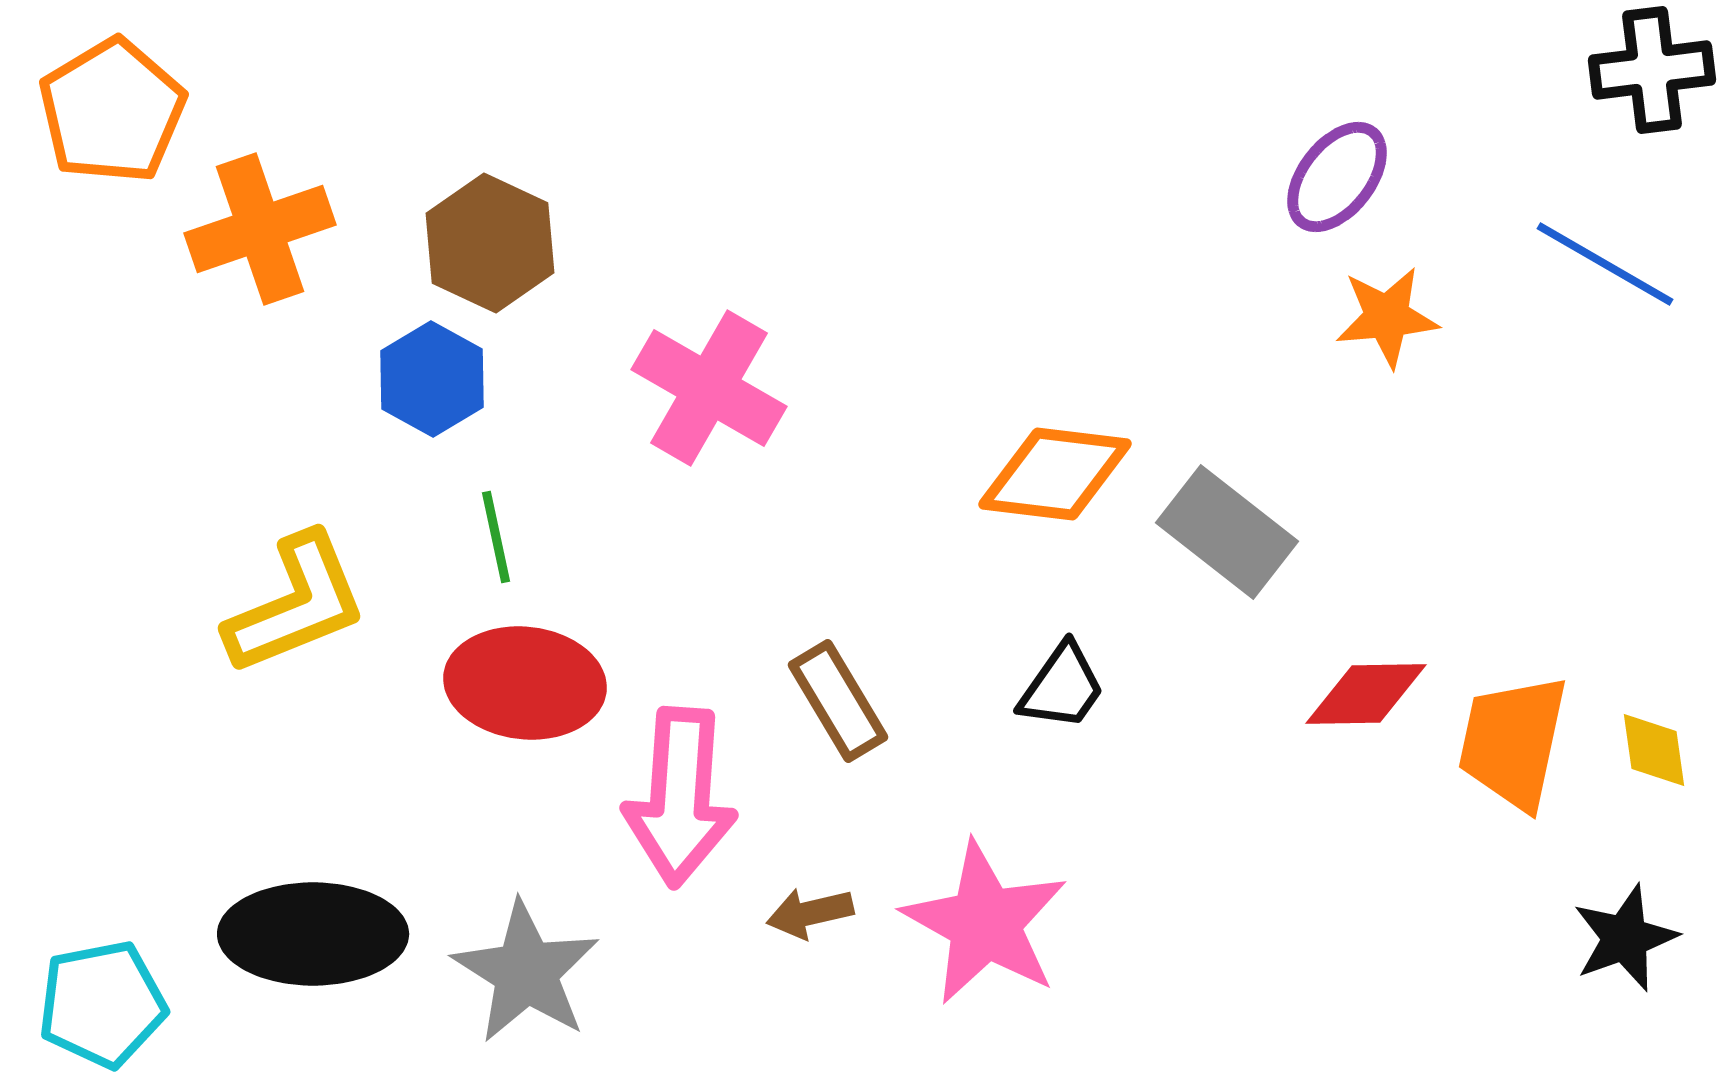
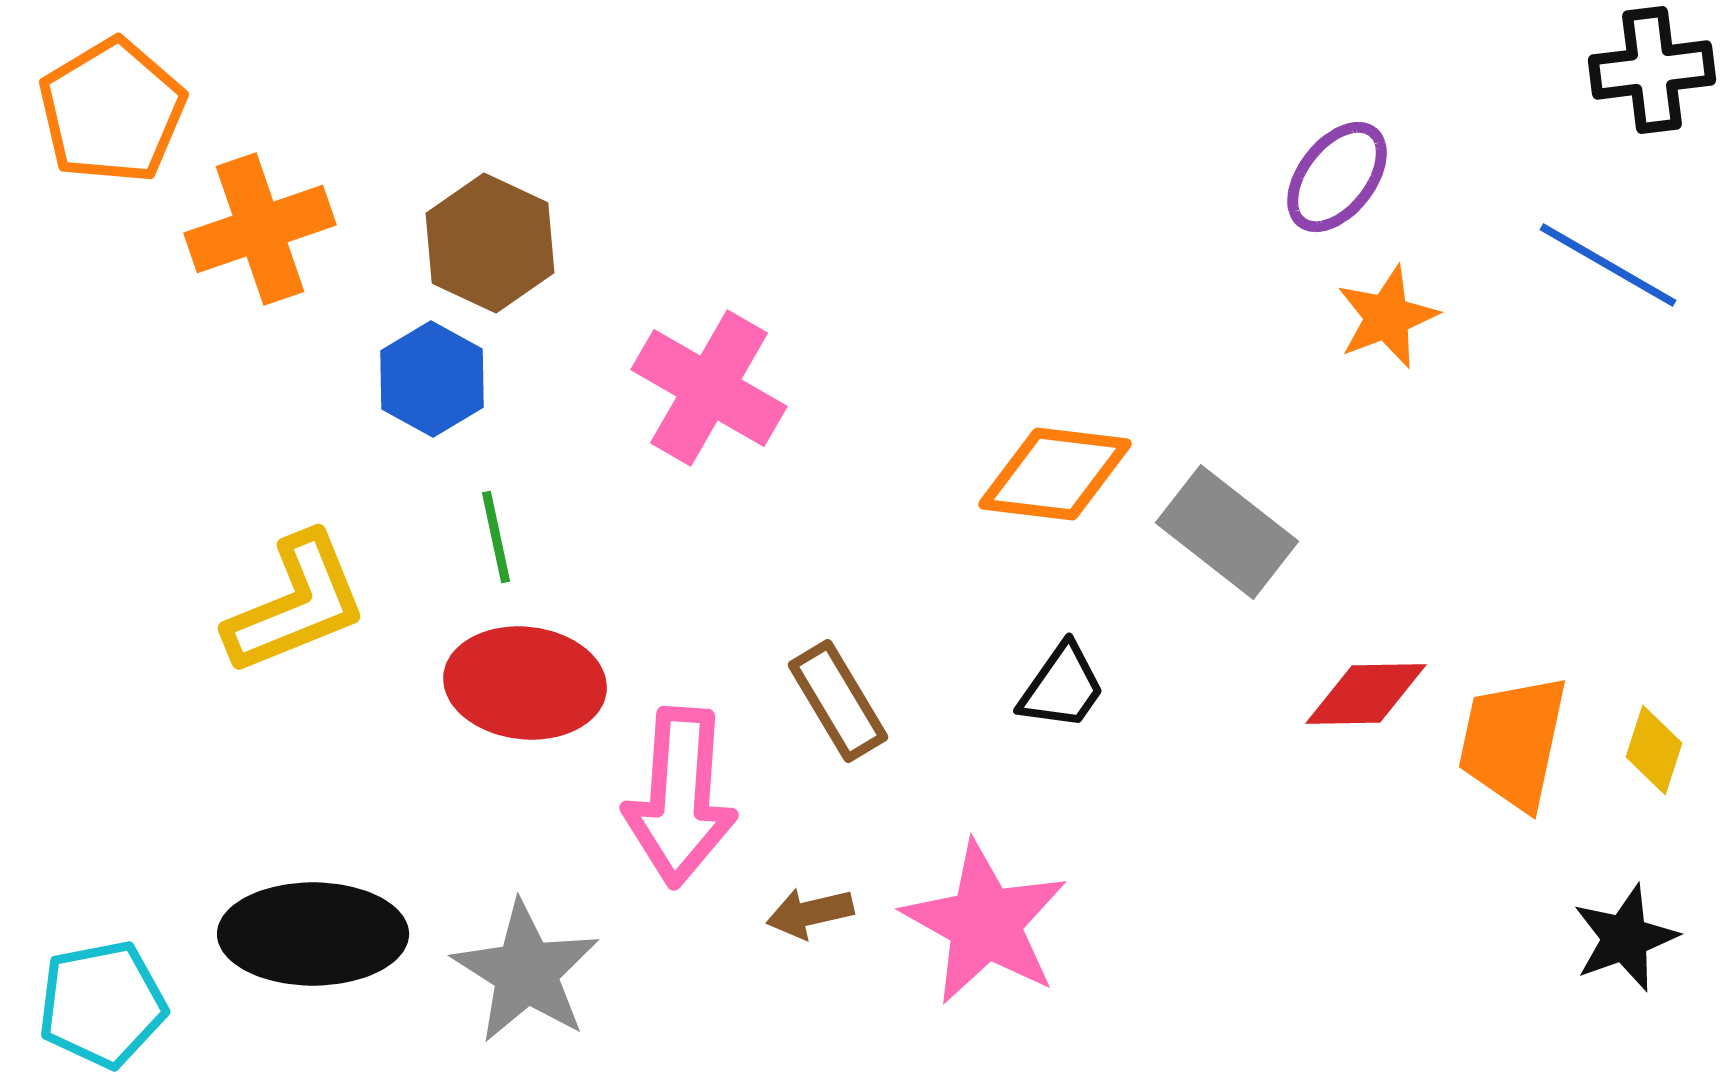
blue line: moved 3 px right, 1 px down
orange star: rotated 16 degrees counterclockwise
yellow diamond: rotated 26 degrees clockwise
